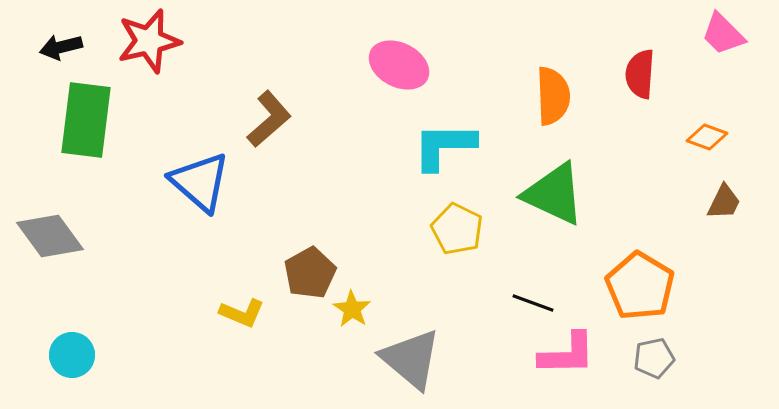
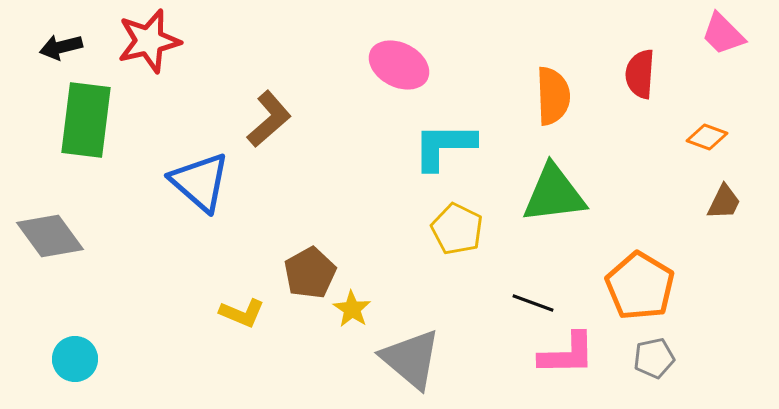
green triangle: rotated 32 degrees counterclockwise
cyan circle: moved 3 px right, 4 px down
